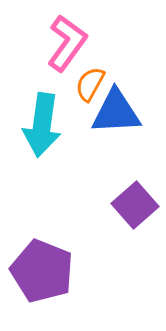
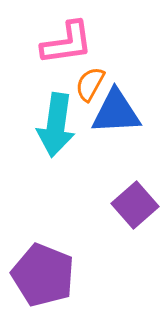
pink L-shape: rotated 46 degrees clockwise
cyan arrow: moved 14 px right
purple pentagon: moved 1 px right, 4 px down
